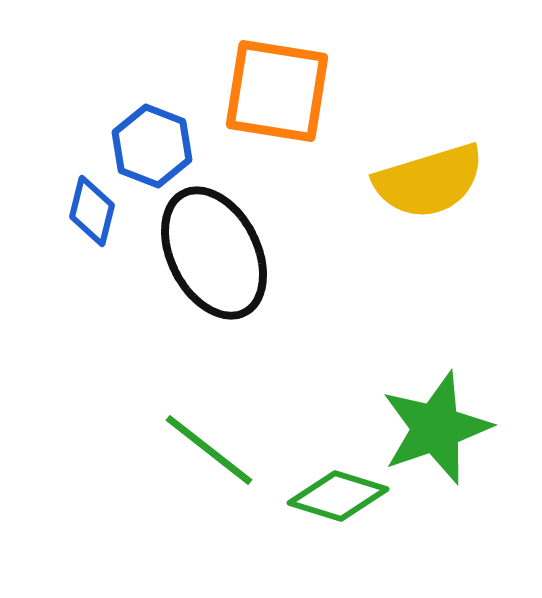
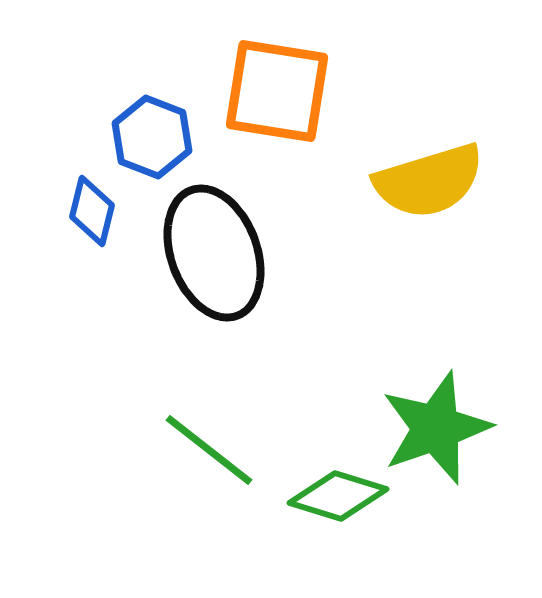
blue hexagon: moved 9 px up
black ellipse: rotated 7 degrees clockwise
